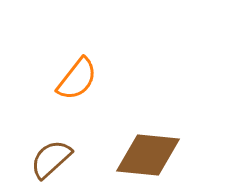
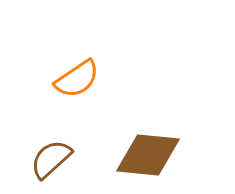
orange semicircle: rotated 18 degrees clockwise
